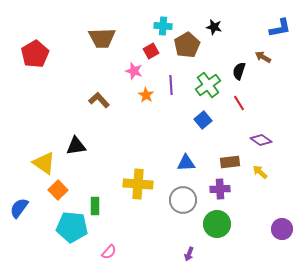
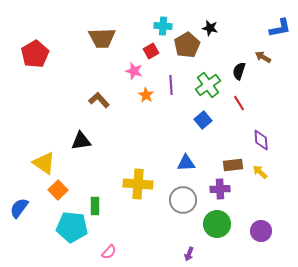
black star: moved 4 px left, 1 px down
purple diamond: rotated 50 degrees clockwise
black triangle: moved 5 px right, 5 px up
brown rectangle: moved 3 px right, 3 px down
purple circle: moved 21 px left, 2 px down
